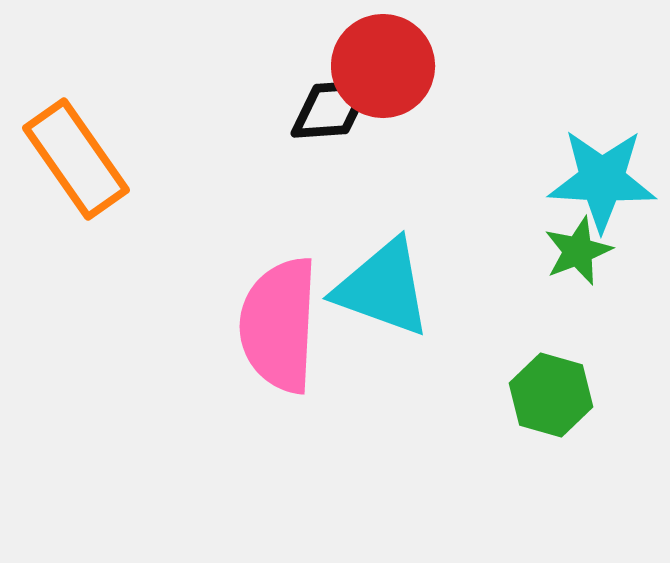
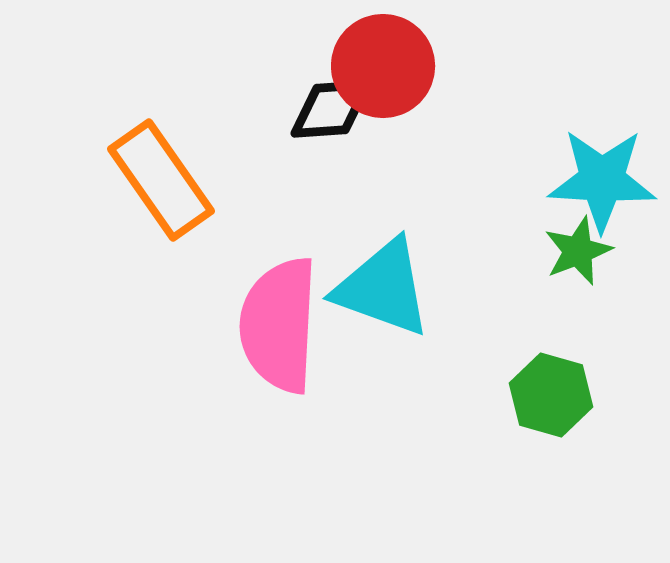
orange rectangle: moved 85 px right, 21 px down
